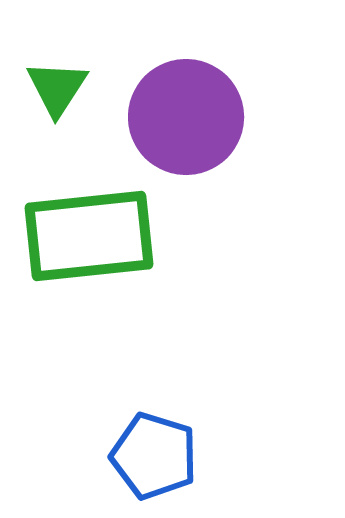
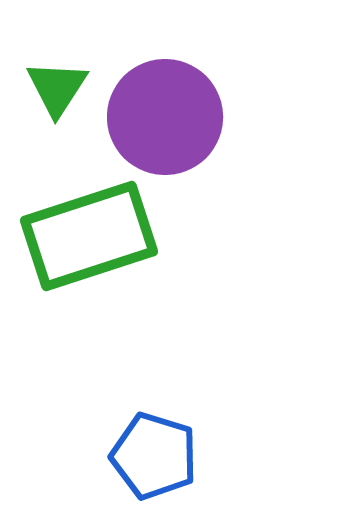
purple circle: moved 21 px left
green rectangle: rotated 12 degrees counterclockwise
